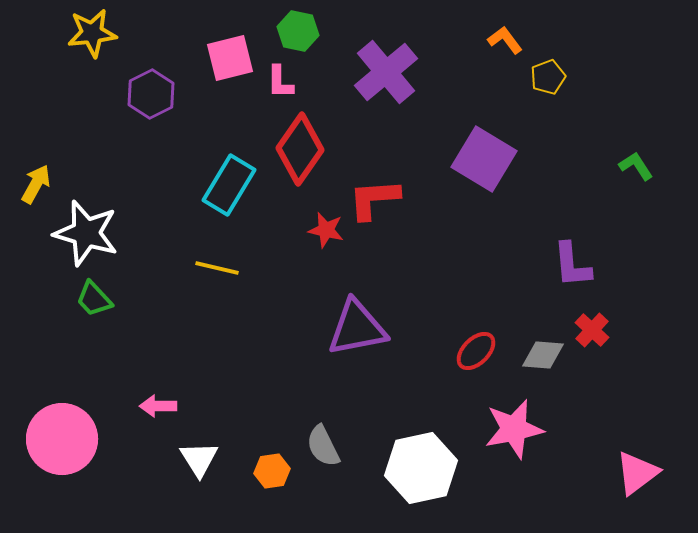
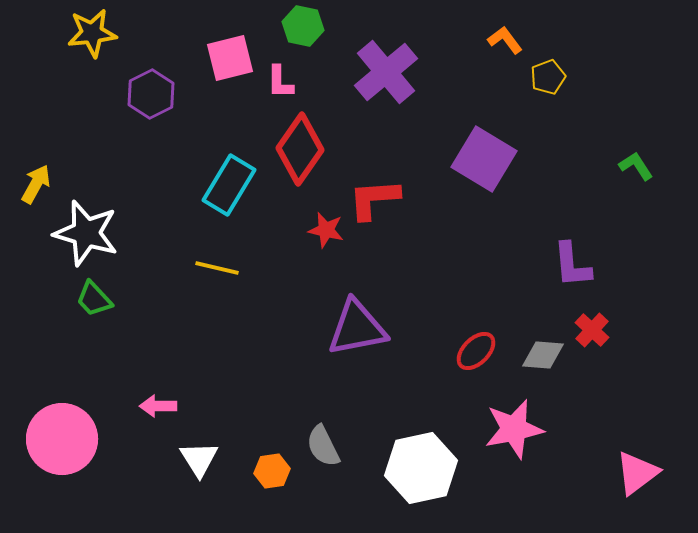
green hexagon: moved 5 px right, 5 px up
